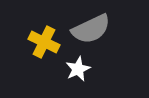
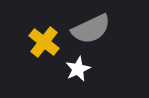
yellow cross: rotated 12 degrees clockwise
